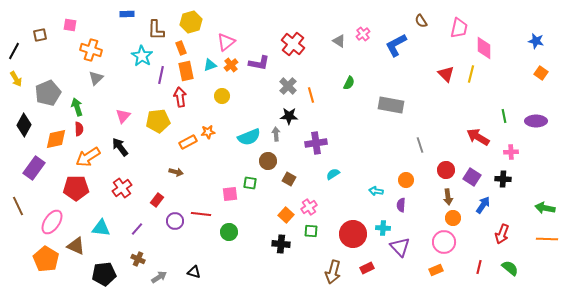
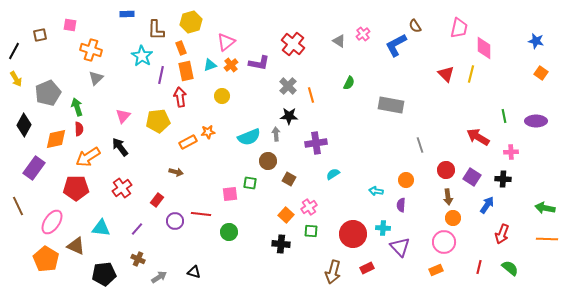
brown semicircle at (421, 21): moved 6 px left, 5 px down
blue arrow at (483, 205): moved 4 px right
